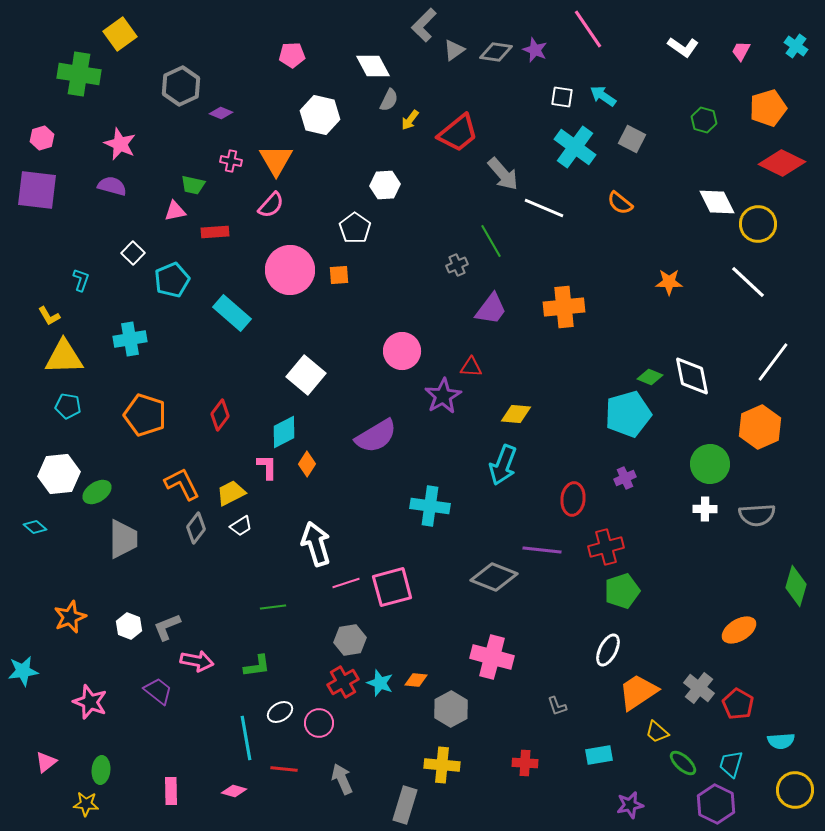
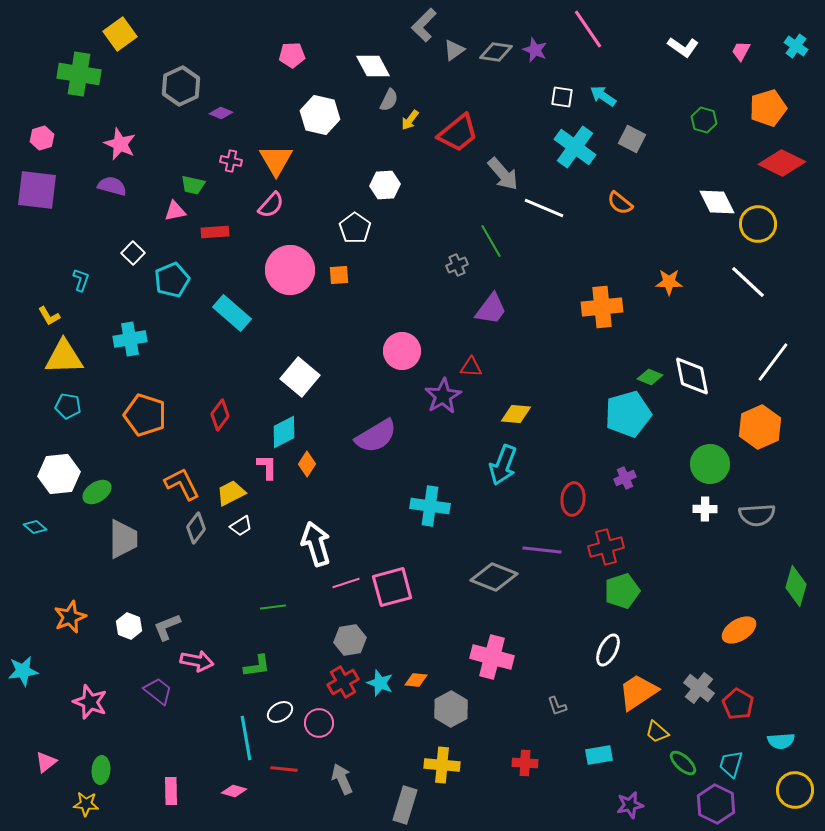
orange cross at (564, 307): moved 38 px right
white square at (306, 375): moved 6 px left, 2 px down
